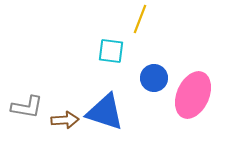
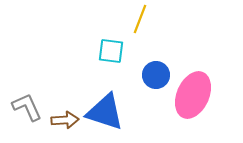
blue circle: moved 2 px right, 3 px up
gray L-shape: rotated 124 degrees counterclockwise
